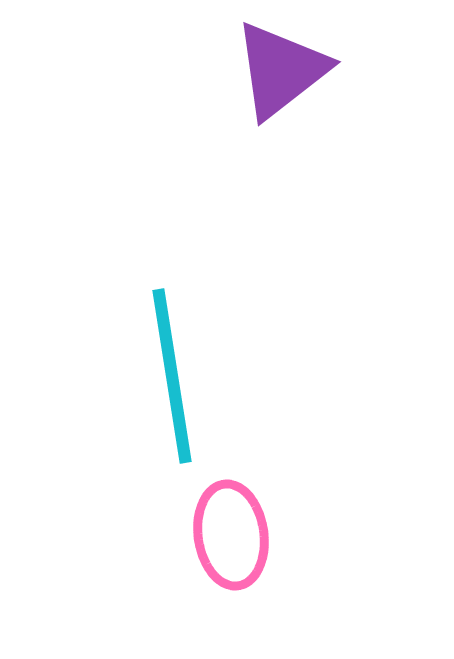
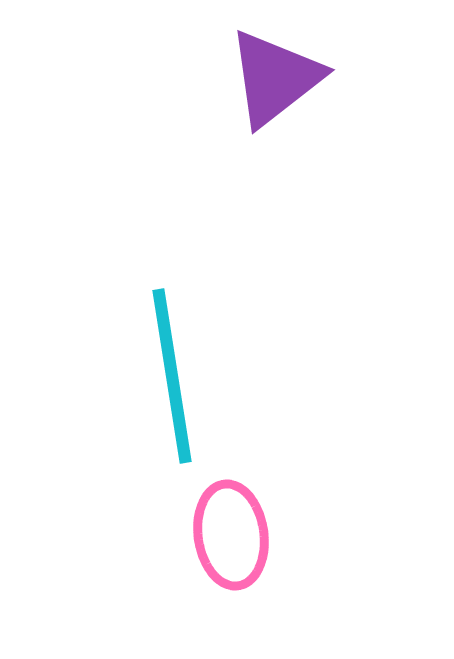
purple triangle: moved 6 px left, 8 px down
